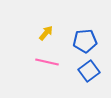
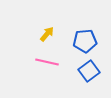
yellow arrow: moved 1 px right, 1 px down
